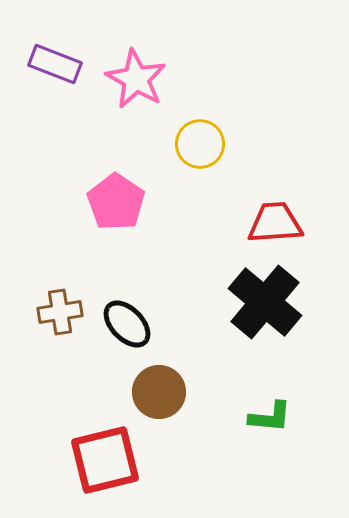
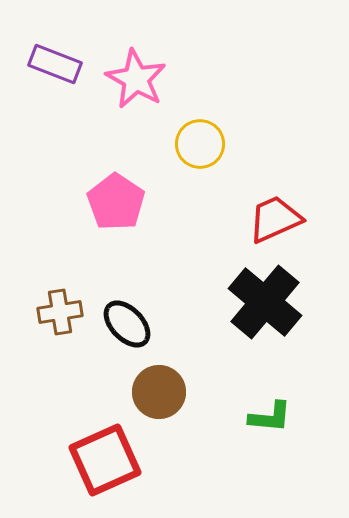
red trapezoid: moved 4 px up; rotated 20 degrees counterclockwise
red square: rotated 10 degrees counterclockwise
